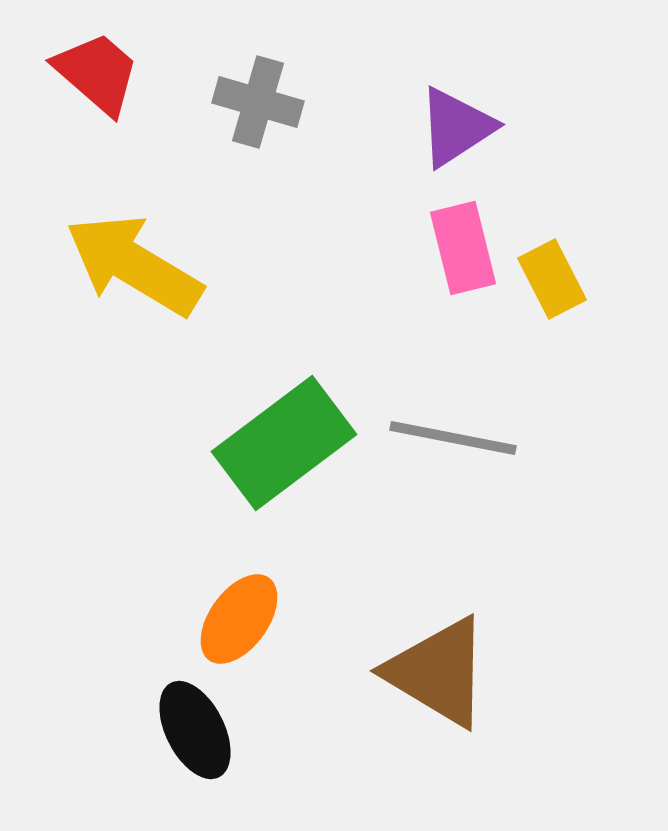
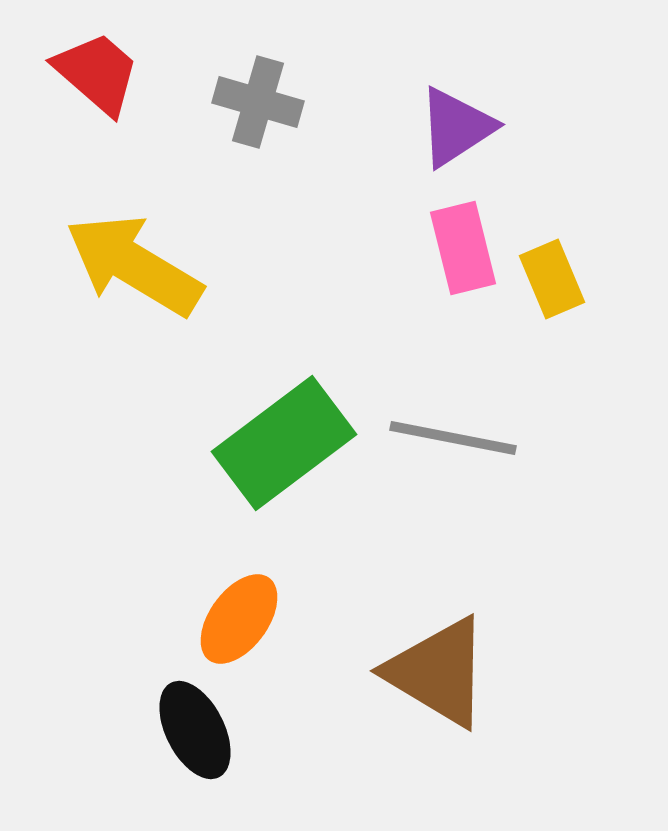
yellow rectangle: rotated 4 degrees clockwise
